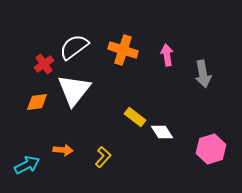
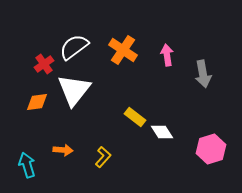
orange cross: rotated 16 degrees clockwise
cyan arrow: rotated 80 degrees counterclockwise
